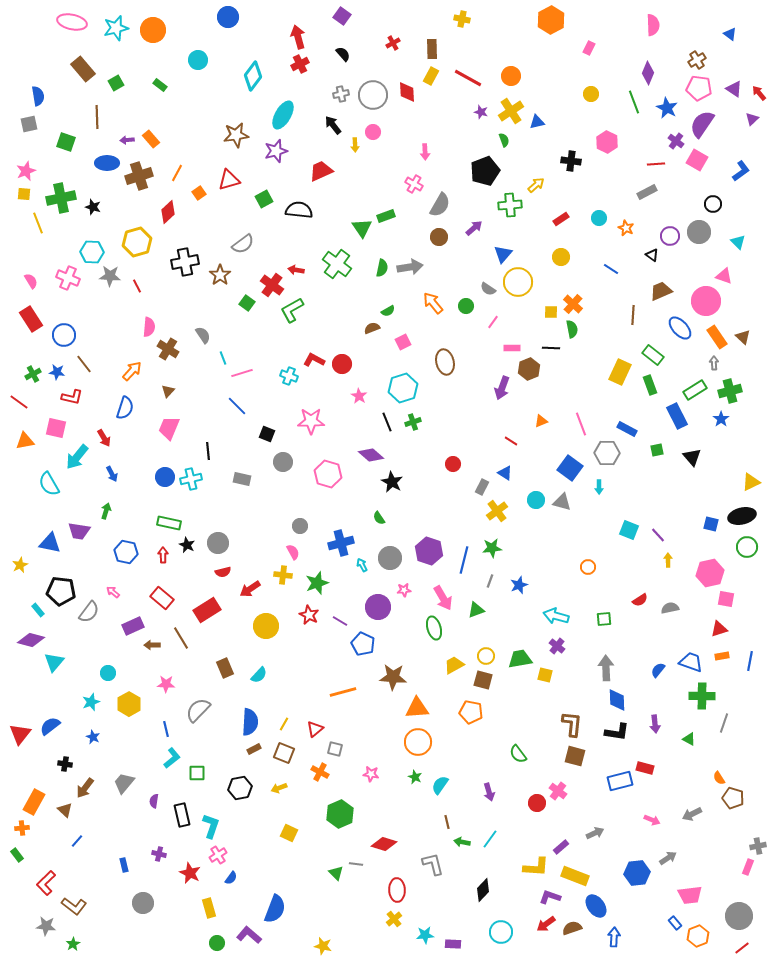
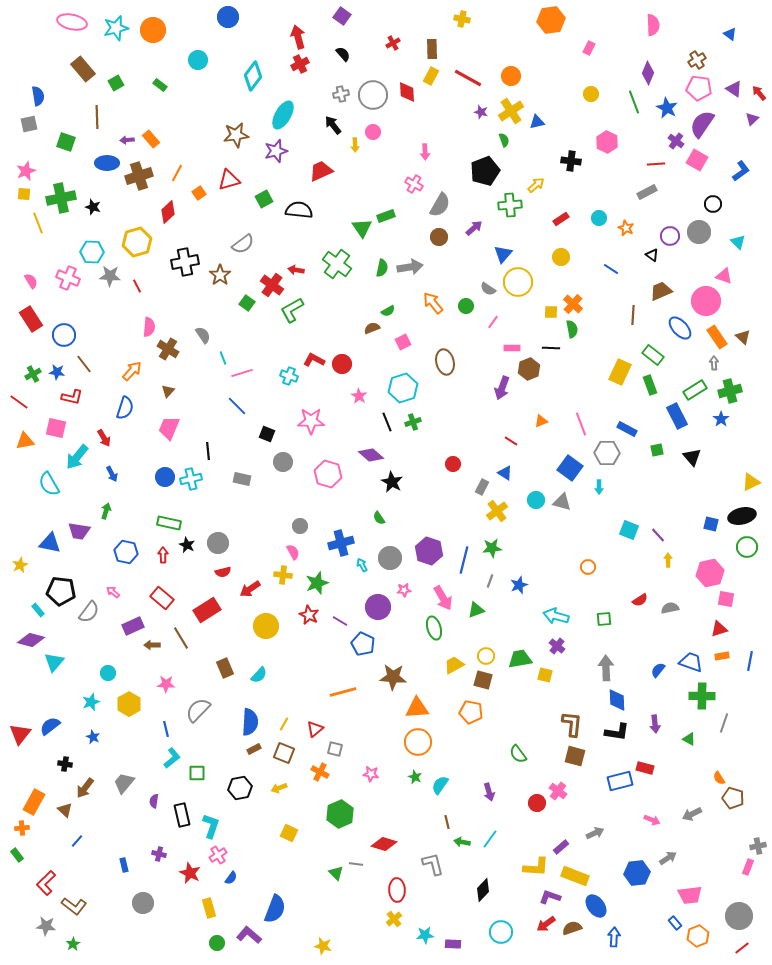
orange hexagon at (551, 20): rotated 20 degrees clockwise
